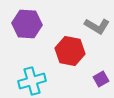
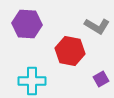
cyan cross: rotated 16 degrees clockwise
